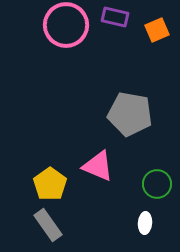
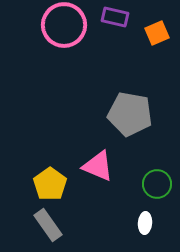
pink circle: moved 2 px left
orange square: moved 3 px down
